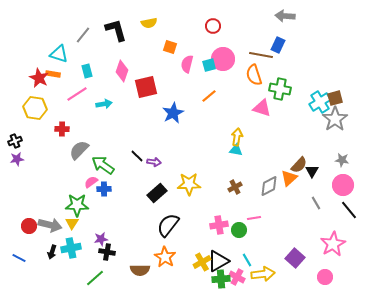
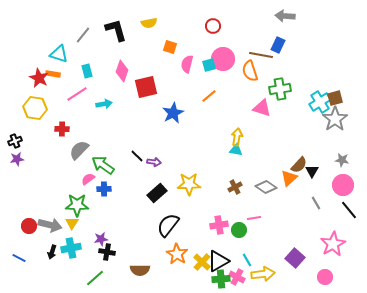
orange semicircle at (254, 75): moved 4 px left, 4 px up
green cross at (280, 89): rotated 20 degrees counterclockwise
pink semicircle at (91, 182): moved 3 px left, 3 px up
gray diamond at (269, 186): moved 3 px left, 1 px down; rotated 60 degrees clockwise
orange star at (165, 257): moved 12 px right, 3 px up
yellow cross at (202, 262): rotated 18 degrees counterclockwise
